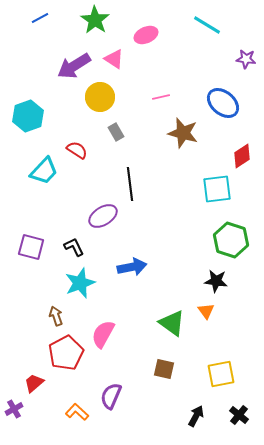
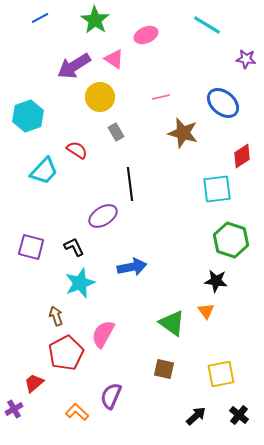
black arrow: rotated 20 degrees clockwise
